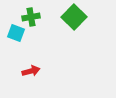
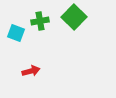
green cross: moved 9 px right, 4 px down
